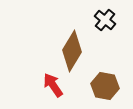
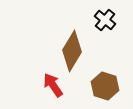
brown hexagon: rotated 8 degrees clockwise
